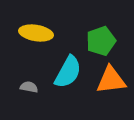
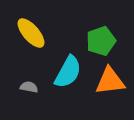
yellow ellipse: moved 5 px left; rotated 40 degrees clockwise
orange triangle: moved 1 px left, 1 px down
